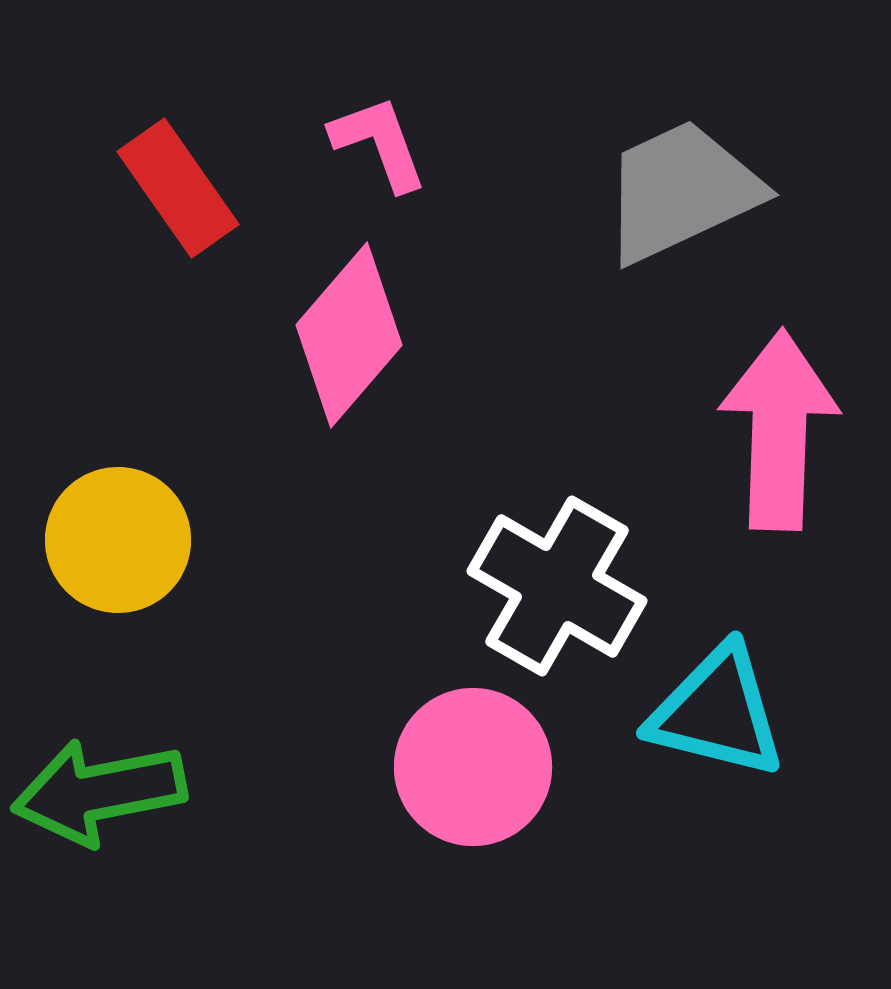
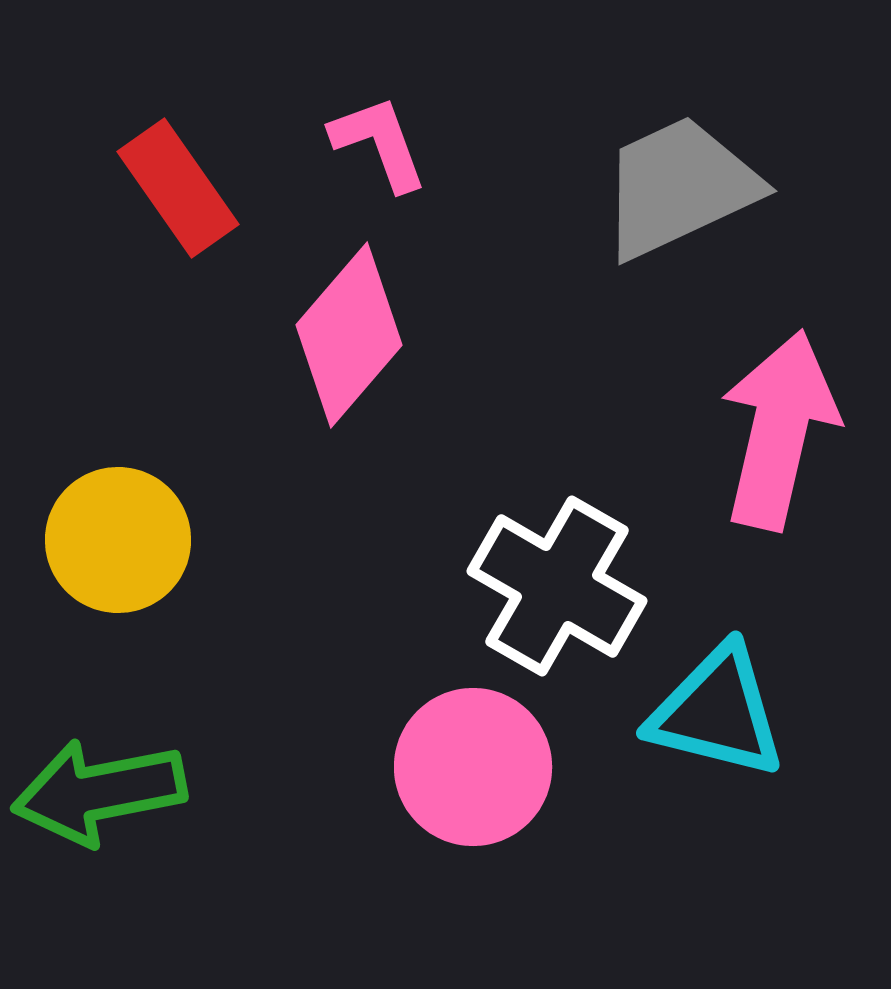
gray trapezoid: moved 2 px left, 4 px up
pink arrow: rotated 11 degrees clockwise
